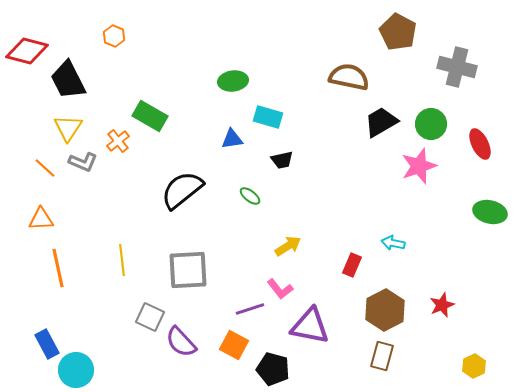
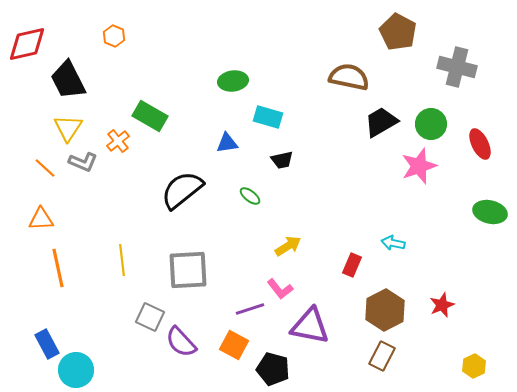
red diamond at (27, 51): moved 7 px up; rotated 27 degrees counterclockwise
blue triangle at (232, 139): moved 5 px left, 4 px down
brown rectangle at (382, 356): rotated 12 degrees clockwise
